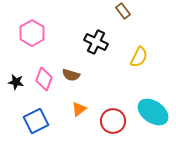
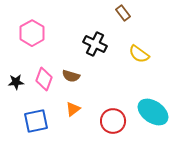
brown rectangle: moved 2 px down
black cross: moved 1 px left, 2 px down
yellow semicircle: moved 3 px up; rotated 100 degrees clockwise
brown semicircle: moved 1 px down
black star: rotated 14 degrees counterclockwise
orange triangle: moved 6 px left
blue square: rotated 15 degrees clockwise
